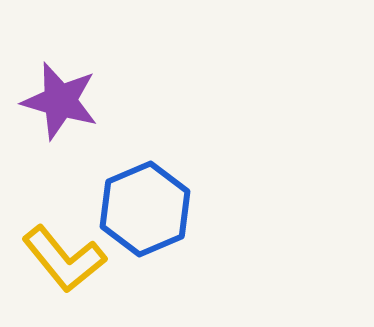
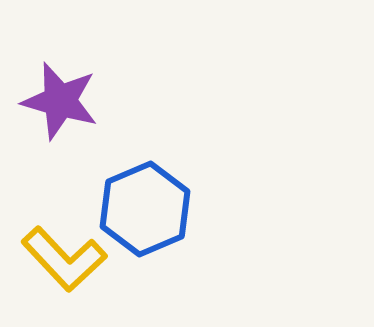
yellow L-shape: rotated 4 degrees counterclockwise
